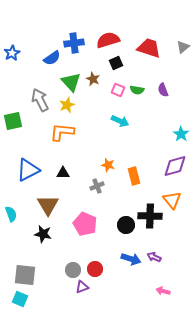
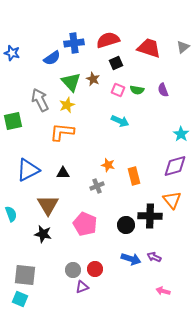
blue star: rotated 28 degrees counterclockwise
